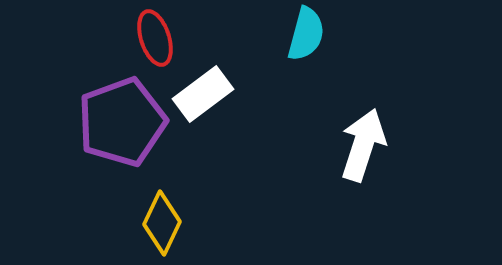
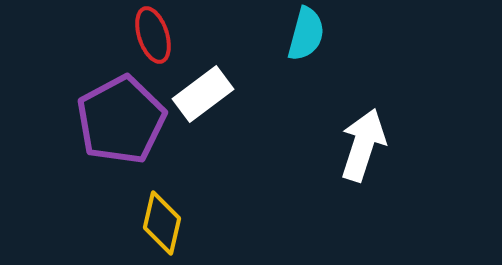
red ellipse: moved 2 px left, 3 px up
purple pentagon: moved 1 px left, 2 px up; rotated 8 degrees counterclockwise
yellow diamond: rotated 12 degrees counterclockwise
